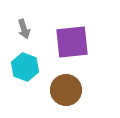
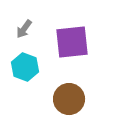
gray arrow: rotated 54 degrees clockwise
brown circle: moved 3 px right, 9 px down
